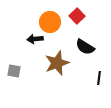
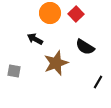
red square: moved 1 px left, 2 px up
orange circle: moved 9 px up
black arrow: rotated 35 degrees clockwise
brown star: moved 1 px left
black line: moved 1 px left, 4 px down; rotated 24 degrees clockwise
